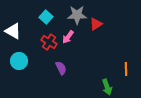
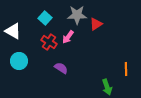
cyan square: moved 1 px left, 1 px down
purple semicircle: rotated 32 degrees counterclockwise
